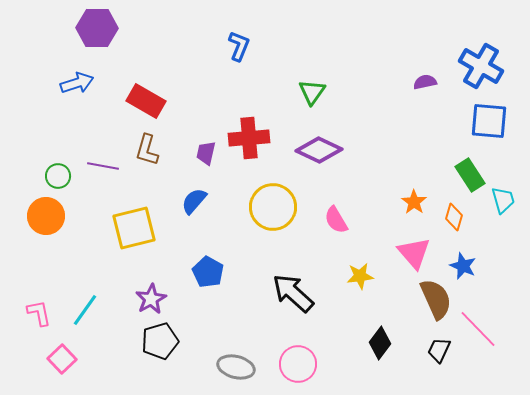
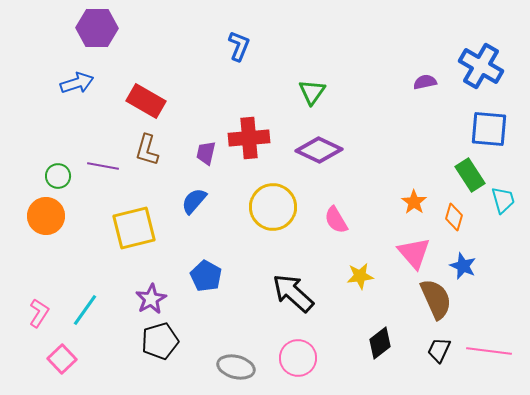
blue square: moved 8 px down
blue pentagon: moved 2 px left, 4 px down
pink L-shape: rotated 44 degrees clockwise
pink line: moved 11 px right, 22 px down; rotated 39 degrees counterclockwise
black diamond: rotated 16 degrees clockwise
pink circle: moved 6 px up
